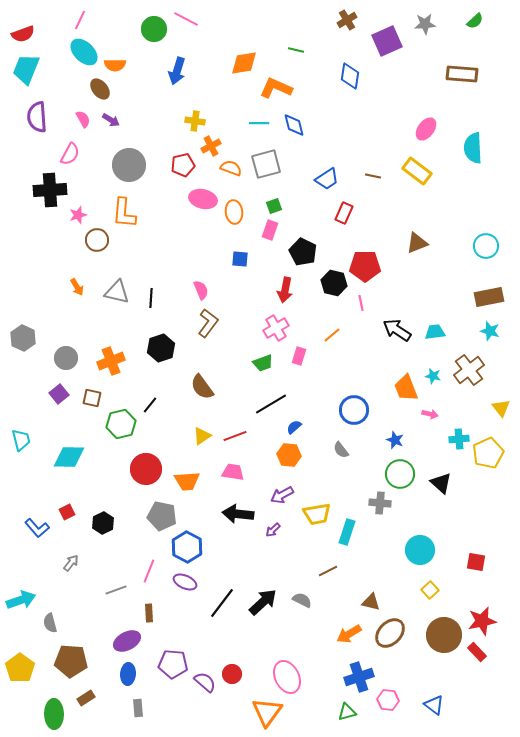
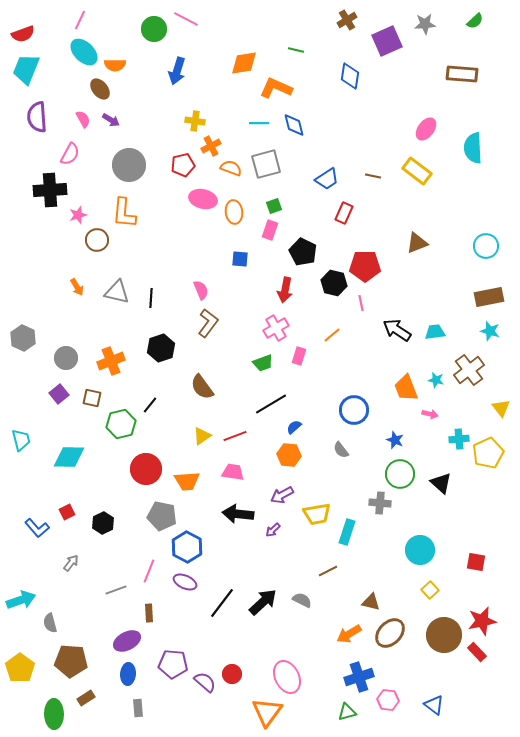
cyan star at (433, 376): moved 3 px right, 4 px down
